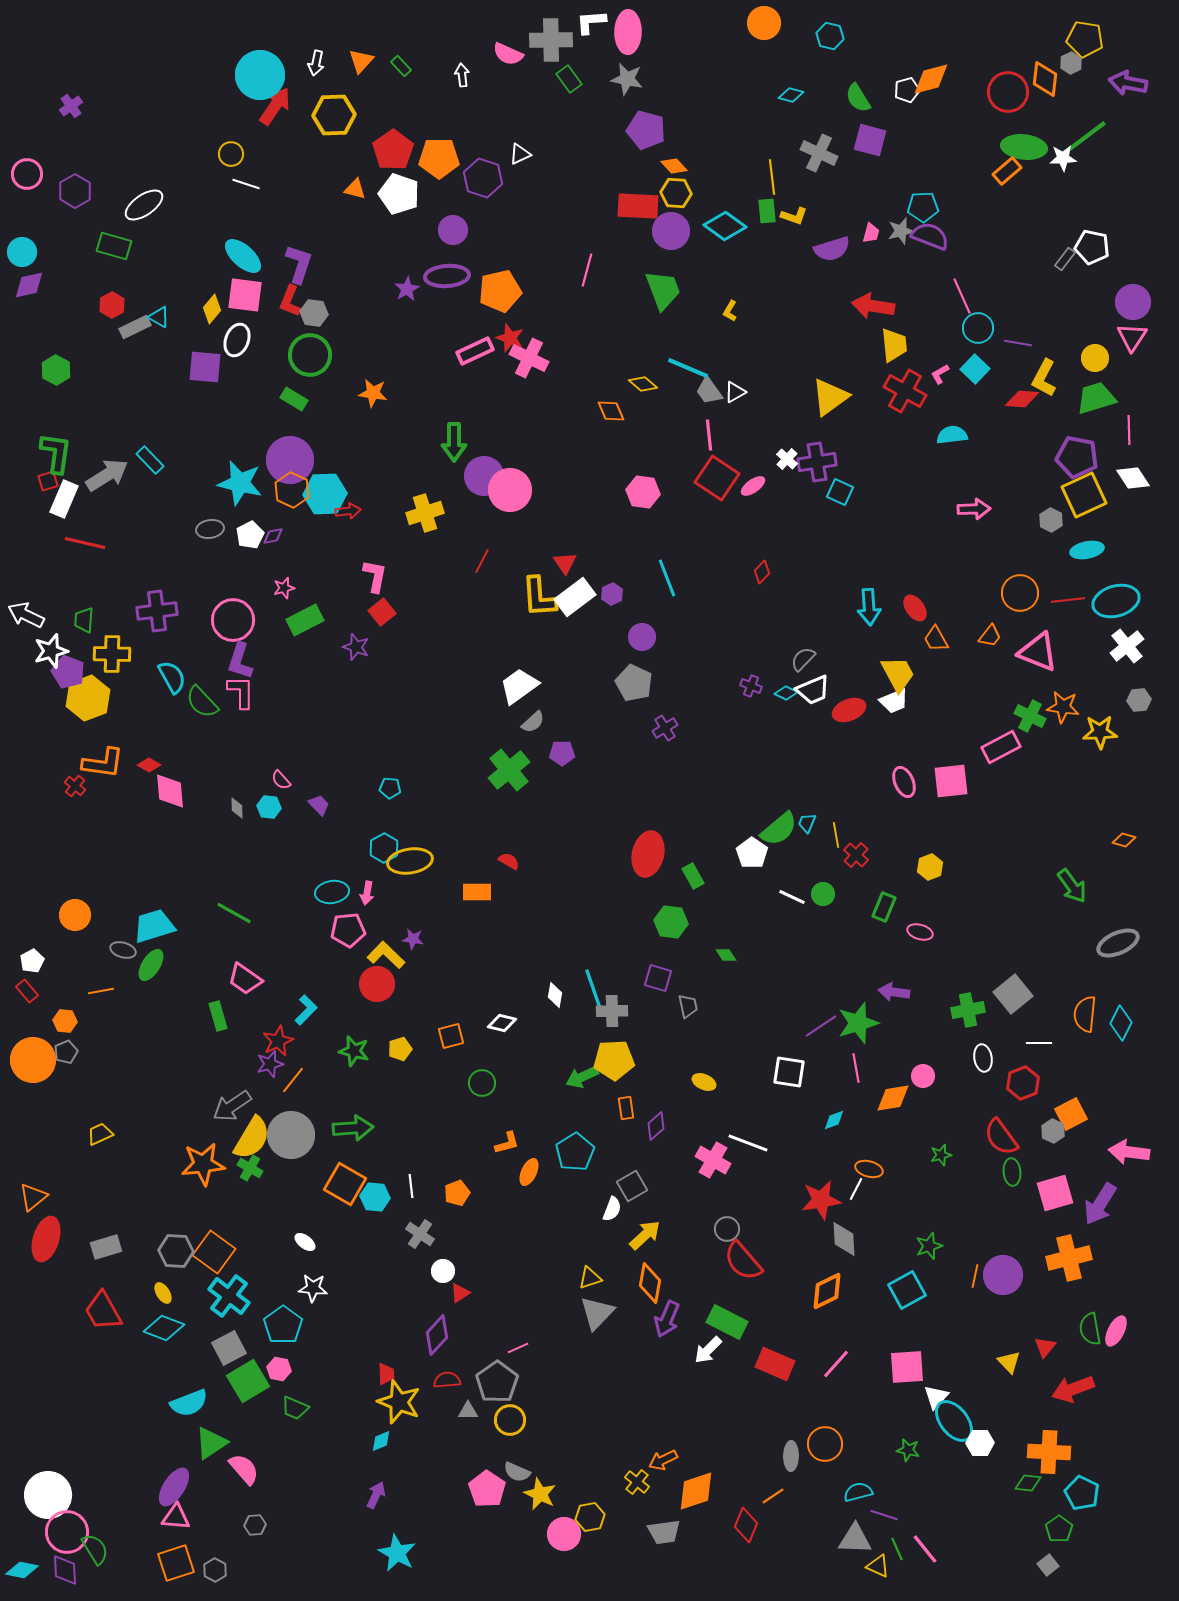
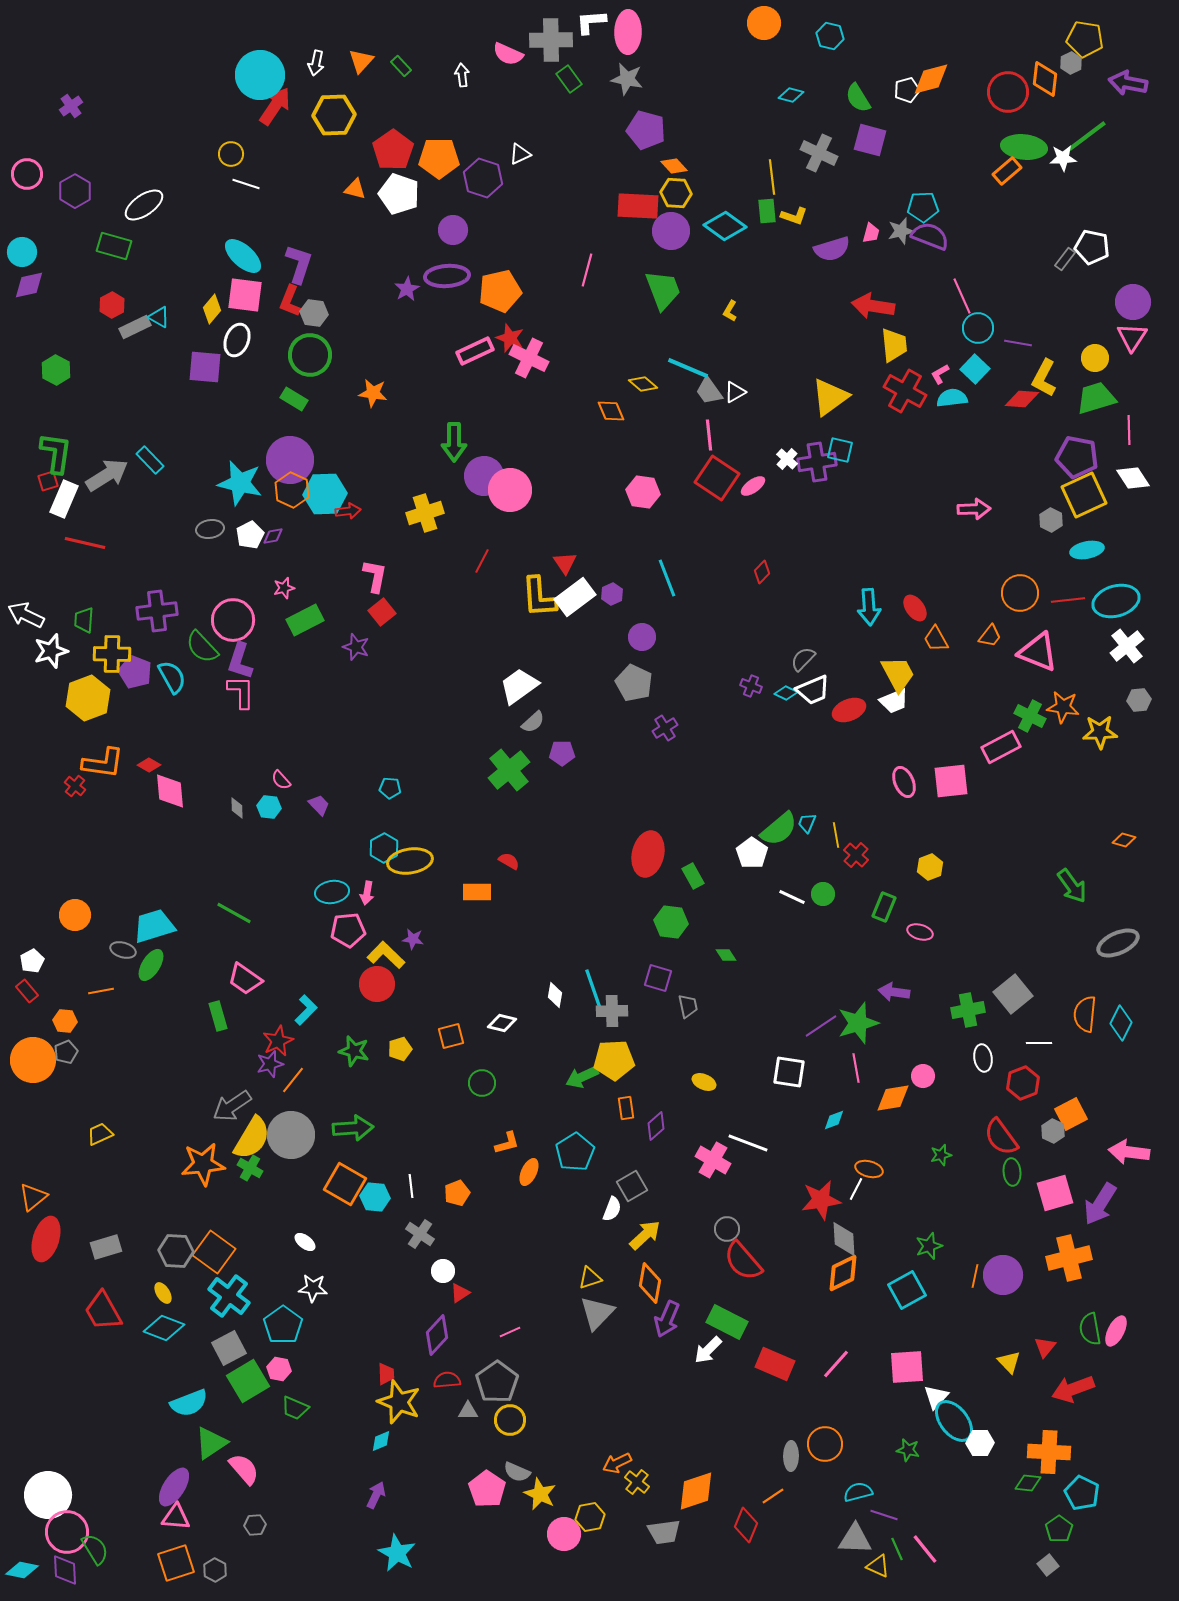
cyan semicircle at (952, 435): moved 37 px up
cyan square at (840, 492): moved 42 px up; rotated 12 degrees counterclockwise
purple pentagon at (68, 672): moved 67 px right
green semicircle at (202, 702): moved 55 px up
orange diamond at (827, 1291): moved 16 px right, 18 px up
pink line at (518, 1348): moved 8 px left, 16 px up
orange arrow at (663, 1460): moved 46 px left, 3 px down
